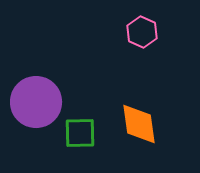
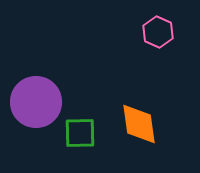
pink hexagon: moved 16 px right
